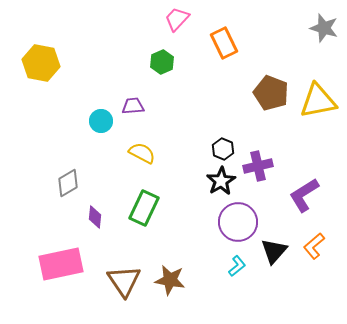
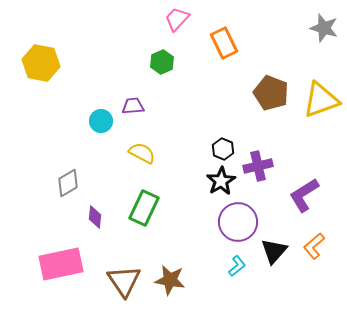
yellow triangle: moved 3 px right, 1 px up; rotated 9 degrees counterclockwise
